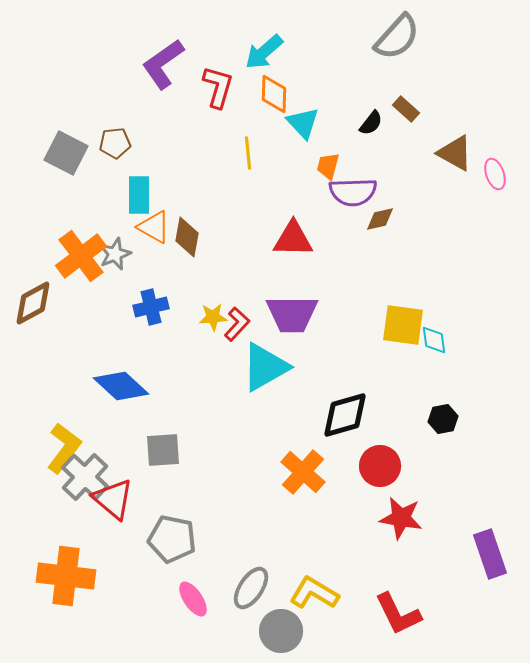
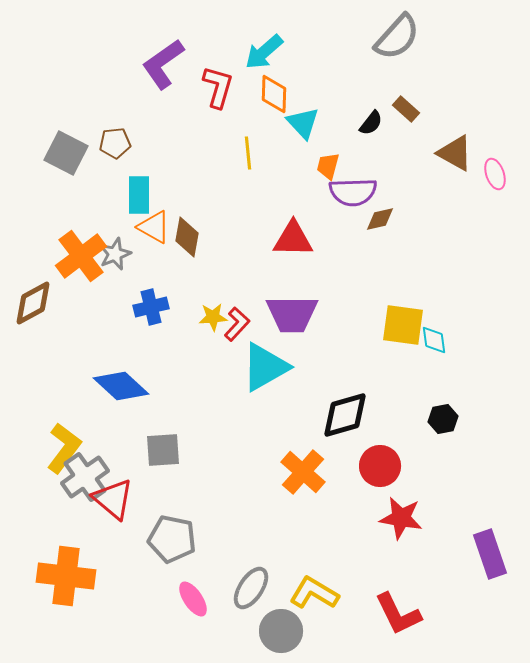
gray cross at (85, 477): rotated 12 degrees clockwise
